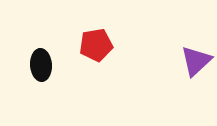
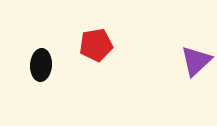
black ellipse: rotated 8 degrees clockwise
